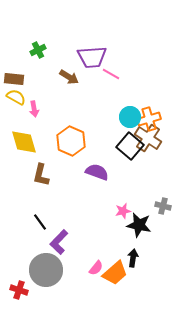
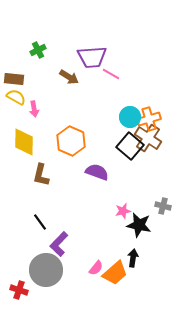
yellow diamond: rotated 16 degrees clockwise
purple L-shape: moved 2 px down
